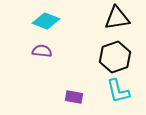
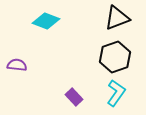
black triangle: rotated 12 degrees counterclockwise
purple semicircle: moved 25 px left, 14 px down
cyan L-shape: moved 2 px left, 2 px down; rotated 132 degrees counterclockwise
purple rectangle: rotated 36 degrees clockwise
